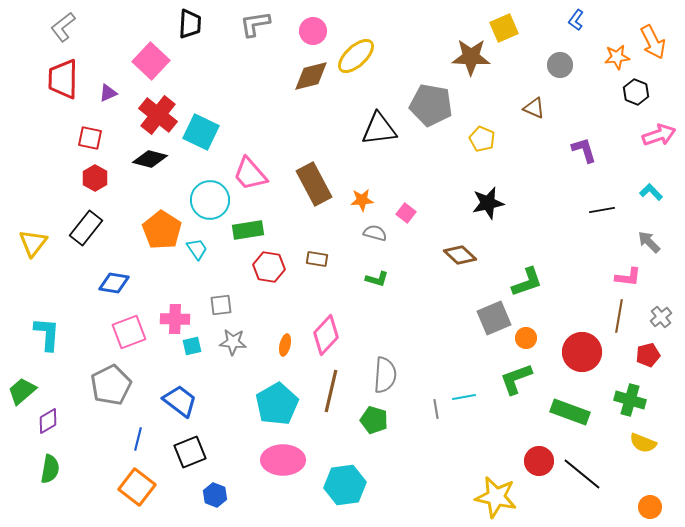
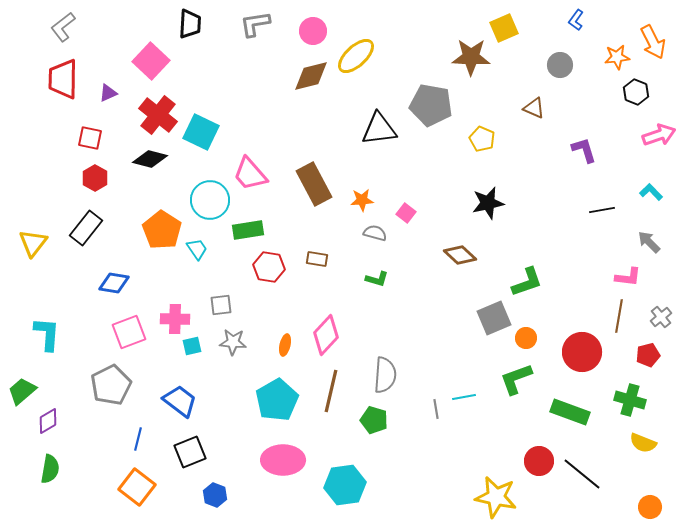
cyan pentagon at (277, 404): moved 4 px up
